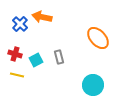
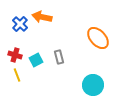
red cross: moved 1 px down
yellow line: rotated 56 degrees clockwise
